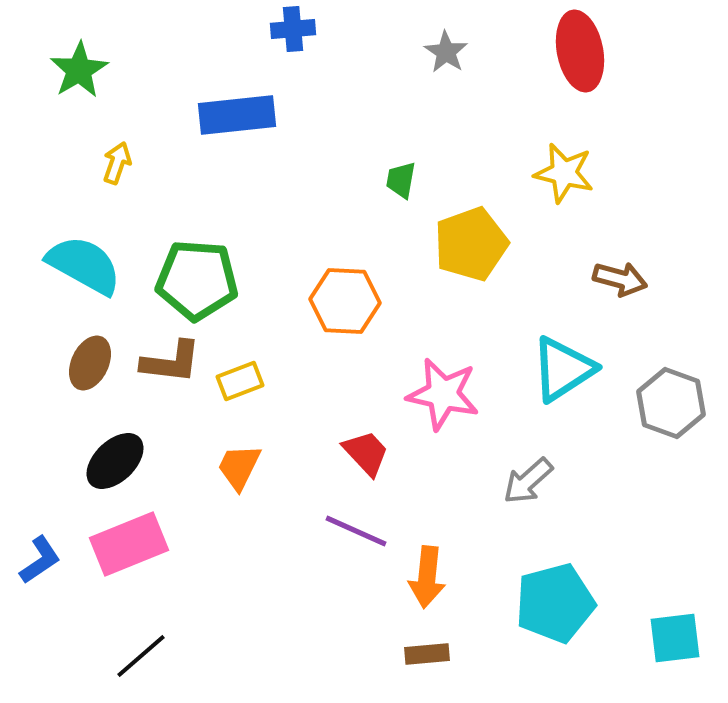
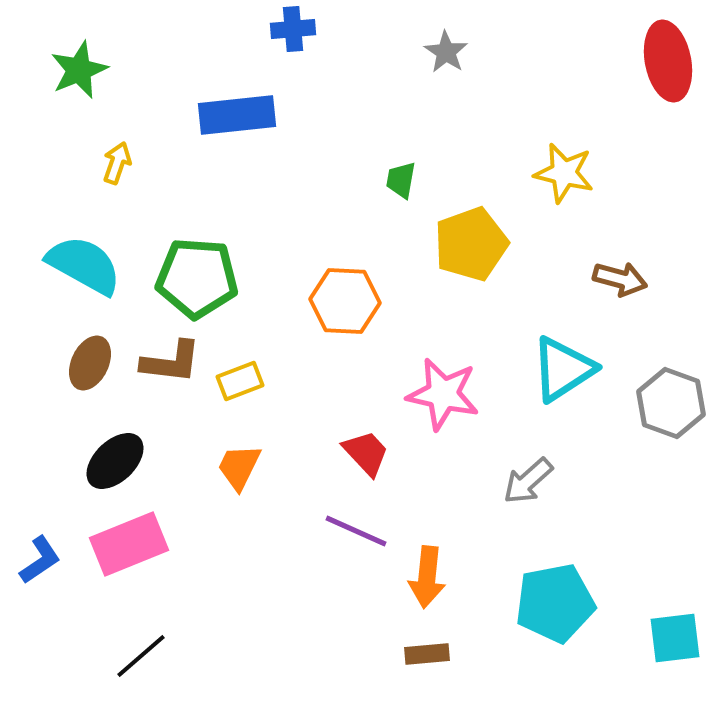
red ellipse: moved 88 px right, 10 px down
green star: rotated 8 degrees clockwise
green pentagon: moved 2 px up
cyan pentagon: rotated 4 degrees clockwise
